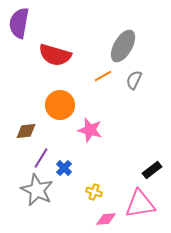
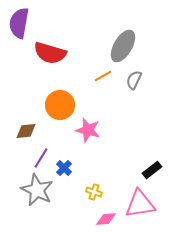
red semicircle: moved 5 px left, 2 px up
pink star: moved 2 px left
